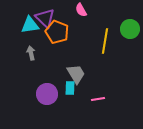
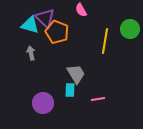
cyan triangle: rotated 24 degrees clockwise
cyan rectangle: moved 2 px down
purple circle: moved 4 px left, 9 px down
